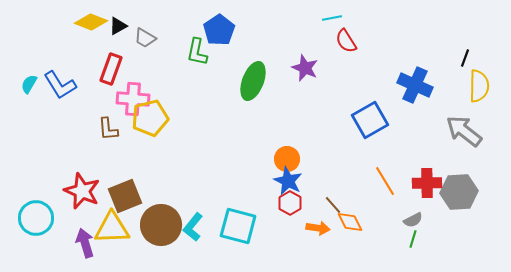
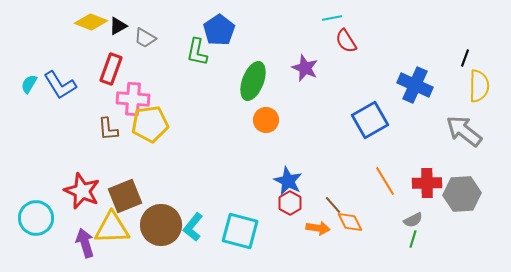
yellow pentagon: moved 6 px down; rotated 6 degrees clockwise
orange circle: moved 21 px left, 39 px up
gray hexagon: moved 3 px right, 2 px down
cyan square: moved 2 px right, 5 px down
